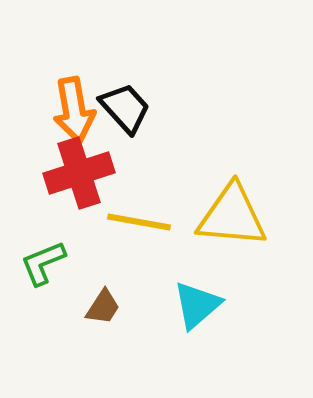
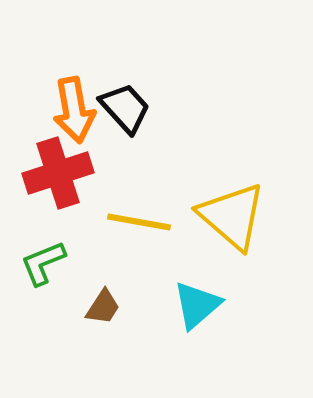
red cross: moved 21 px left
yellow triangle: rotated 36 degrees clockwise
